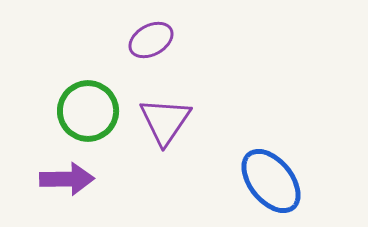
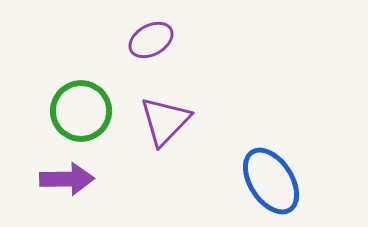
green circle: moved 7 px left
purple triangle: rotated 10 degrees clockwise
blue ellipse: rotated 6 degrees clockwise
